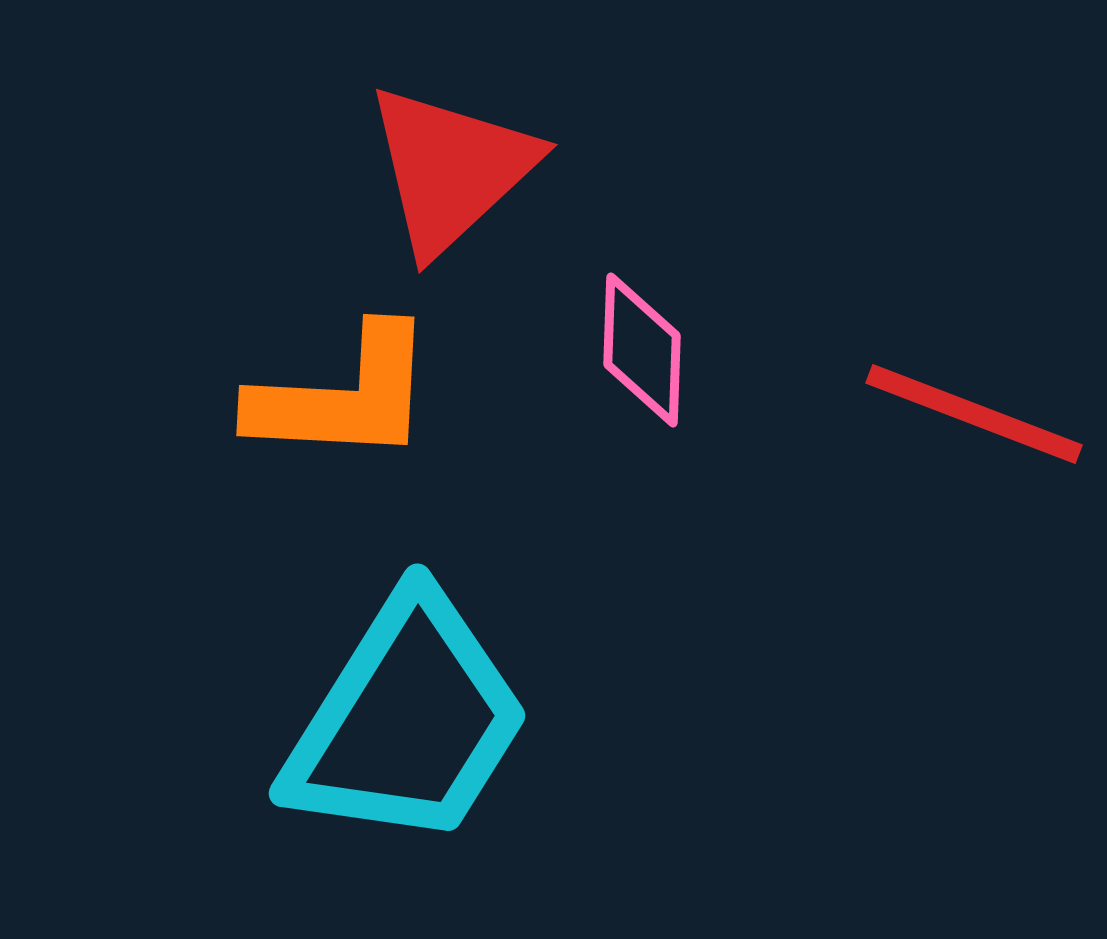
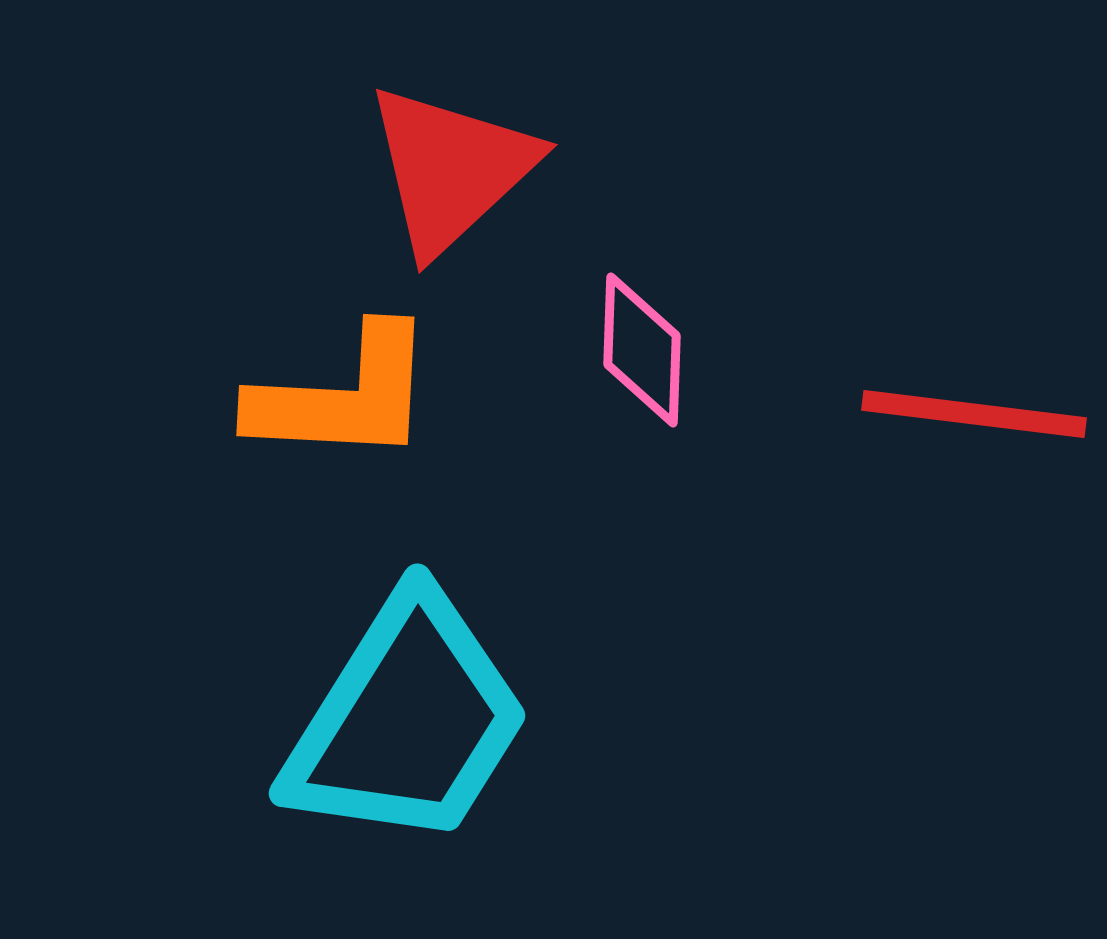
red line: rotated 14 degrees counterclockwise
